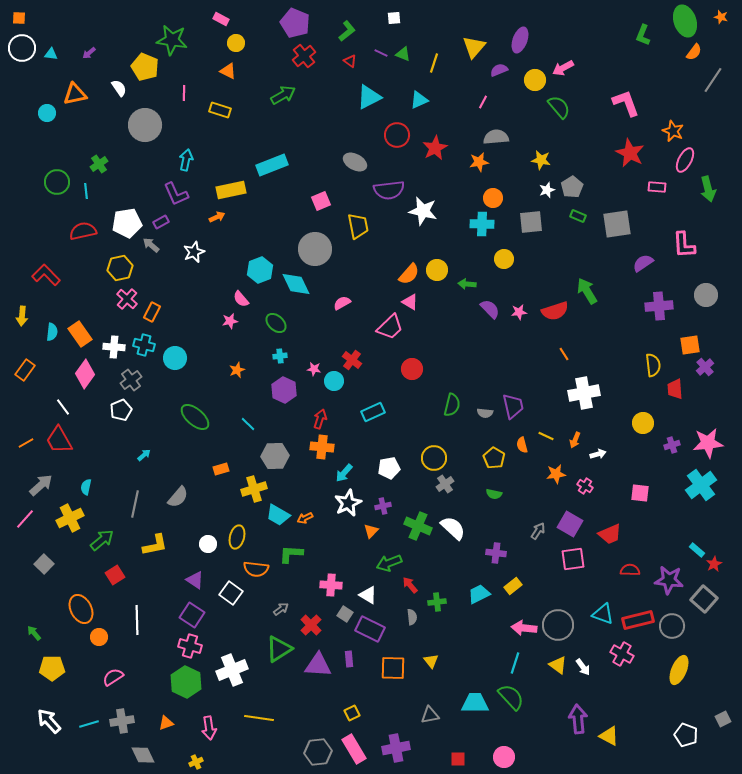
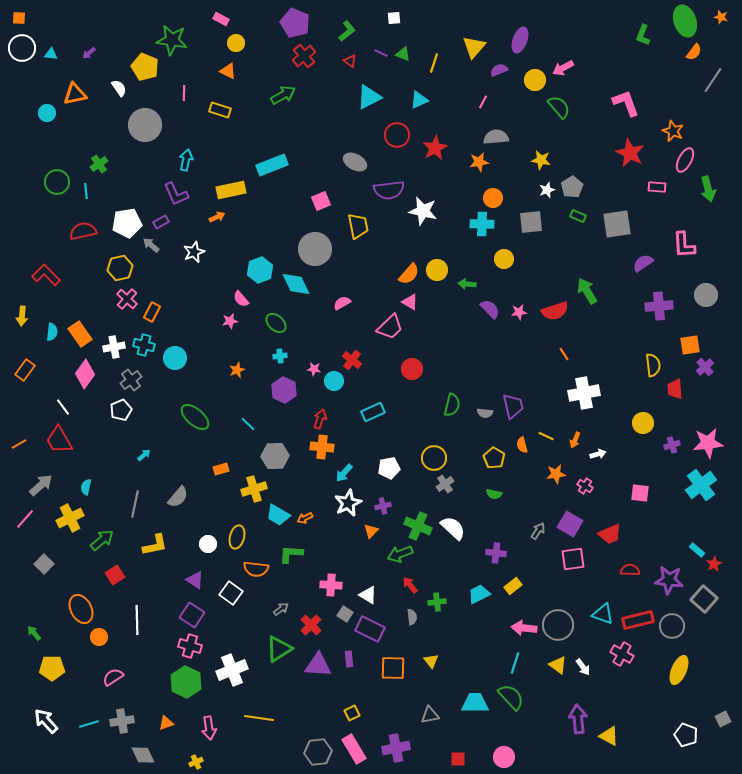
white cross at (114, 347): rotated 15 degrees counterclockwise
orange line at (26, 443): moved 7 px left, 1 px down
green arrow at (389, 563): moved 11 px right, 9 px up
white arrow at (49, 721): moved 3 px left
